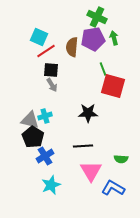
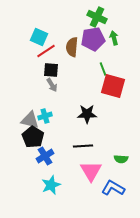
black star: moved 1 px left, 1 px down
